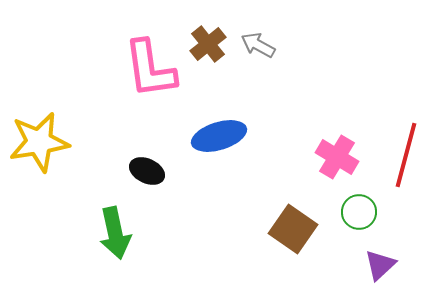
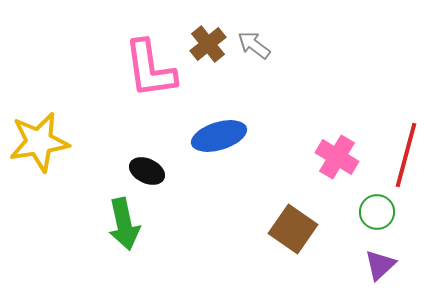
gray arrow: moved 4 px left; rotated 8 degrees clockwise
green circle: moved 18 px right
green arrow: moved 9 px right, 9 px up
